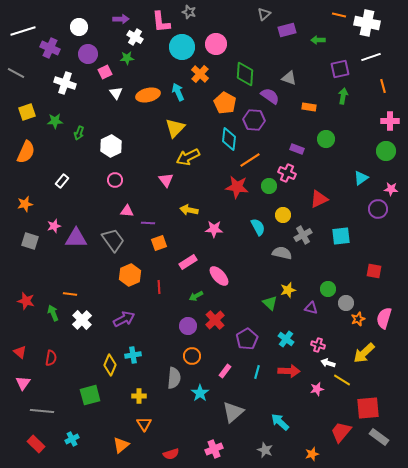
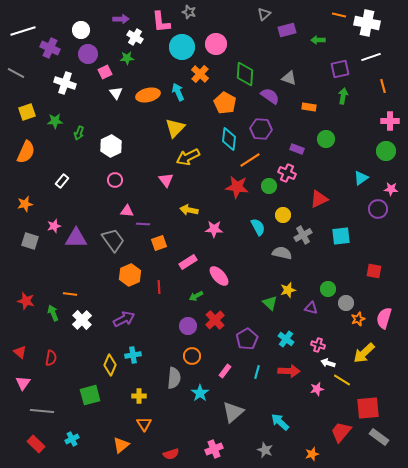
white circle at (79, 27): moved 2 px right, 3 px down
purple hexagon at (254, 120): moved 7 px right, 9 px down
purple line at (148, 223): moved 5 px left, 1 px down
